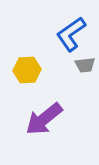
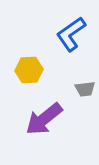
gray trapezoid: moved 24 px down
yellow hexagon: moved 2 px right
